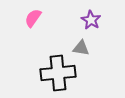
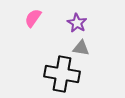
purple star: moved 14 px left, 3 px down
black cross: moved 4 px right, 1 px down; rotated 16 degrees clockwise
